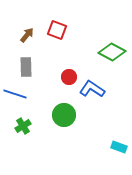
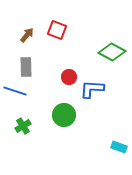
blue L-shape: rotated 30 degrees counterclockwise
blue line: moved 3 px up
